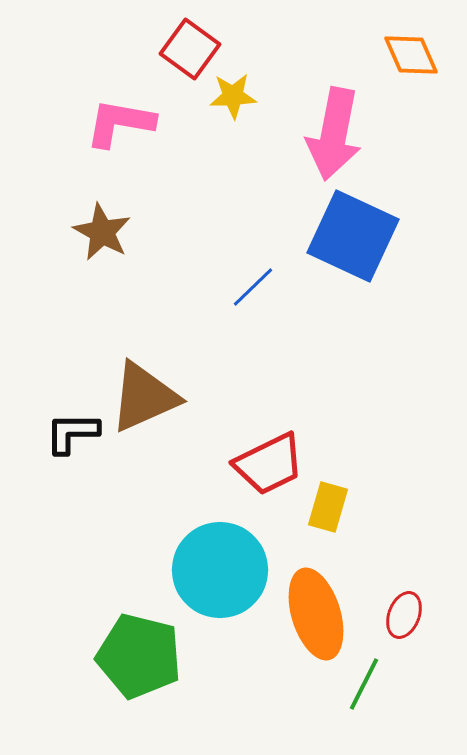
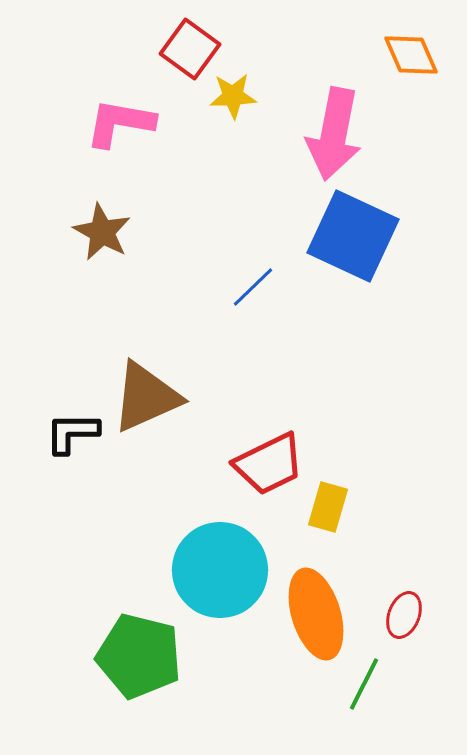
brown triangle: moved 2 px right
